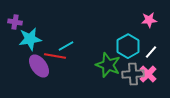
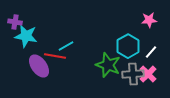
cyan star: moved 4 px left, 3 px up; rotated 20 degrees clockwise
